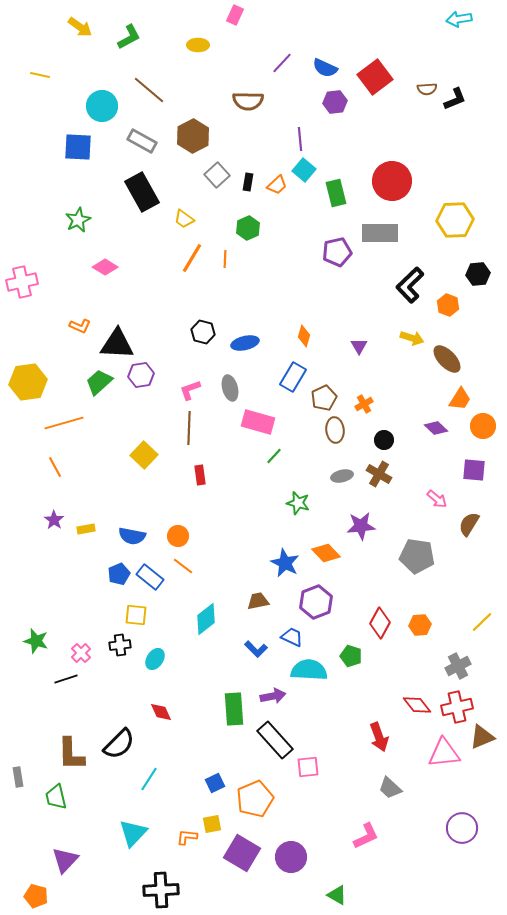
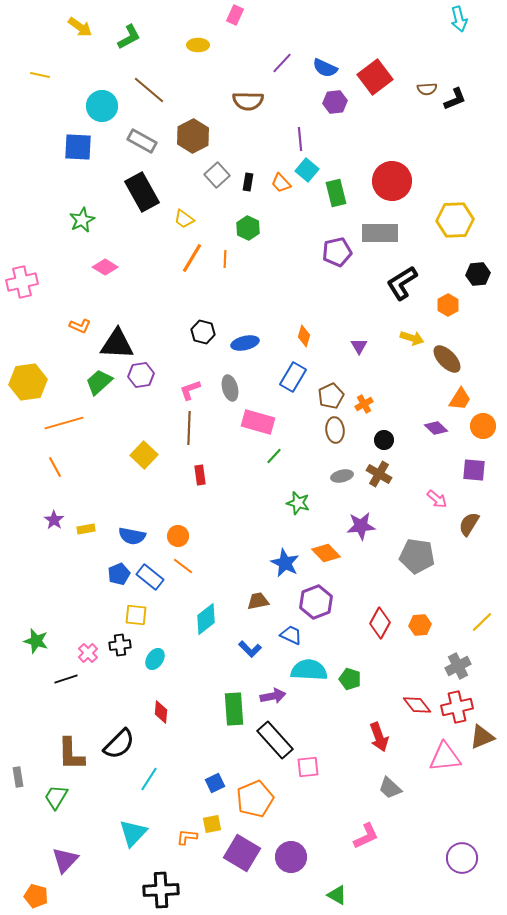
cyan arrow at (459, 19): rotated 95 degrees counterclockwise
cyan square at (304, 170): moved 3 px right
orange trapezoid at (277, 185): moved 4 px right, 2 px up; rotated 90 degrees clockwise
green star at (78, 220): moved 4 px right
green hexagon at (248, 228): rotated 10 degrees counterclockwise
black L-shape at (410, 285): moved 8 px left, 2 px up; rotated 12 degrees clockwise
orange hexagon at (448, 305): rotated 10 degrees clockwise
brown pentagon at (324, 398): moved 7 px right, 2 px up
blue trapezoid at (292, 637): moved 1 px left, 2 px up
blue L-shape at (256, 649): moved 6 px left
pink cross at (81, 653): moved 7 px right
green pentagon at (351, 656): moved 1 px left, 23 px down
red diamond at (161, 712): rotated 30 degrees clockwise
pink triangle at (444, 753): moved 1 px right, 4 px down
green trapezoid at (56, 797): rotated 44 degrees clockwise
purple circle at (462, 828): moved 30 px down
